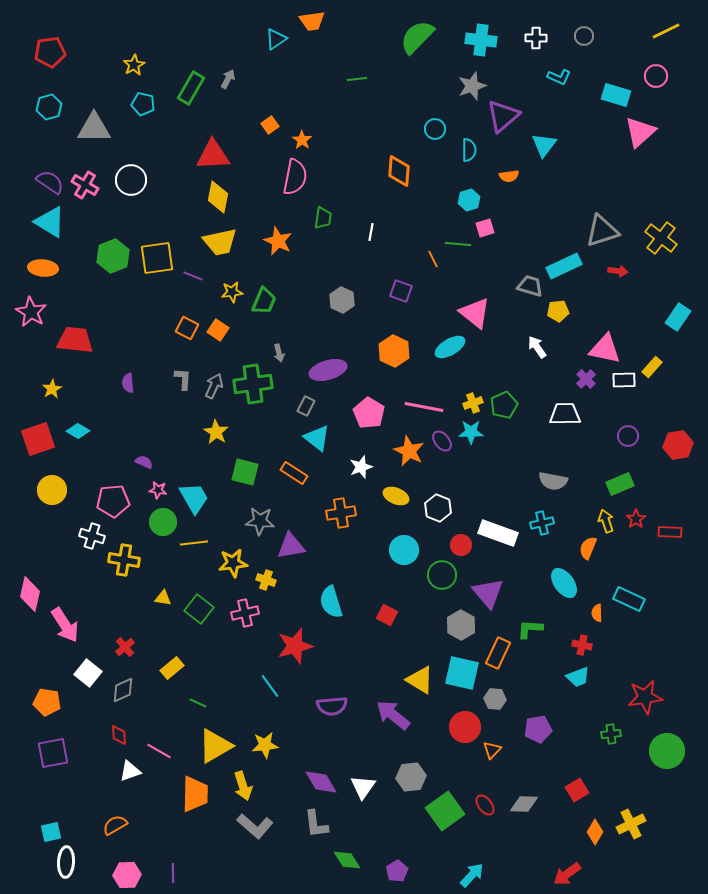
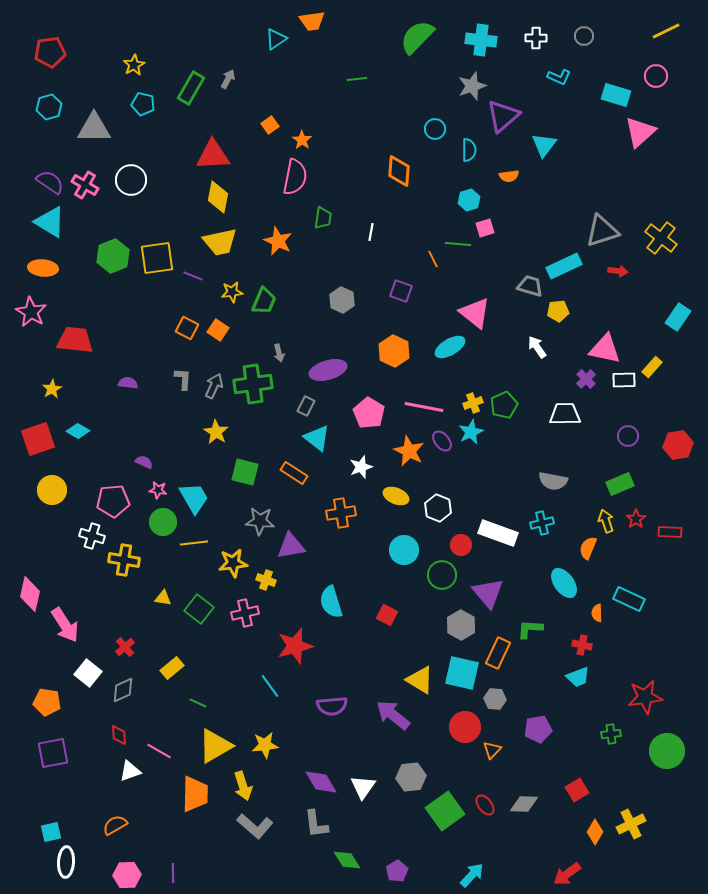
purple semicircle at (128, 383): rotated 102 degrees clockwise
cyan star at (471, 432): rotated 25 degrees counterclockwise
